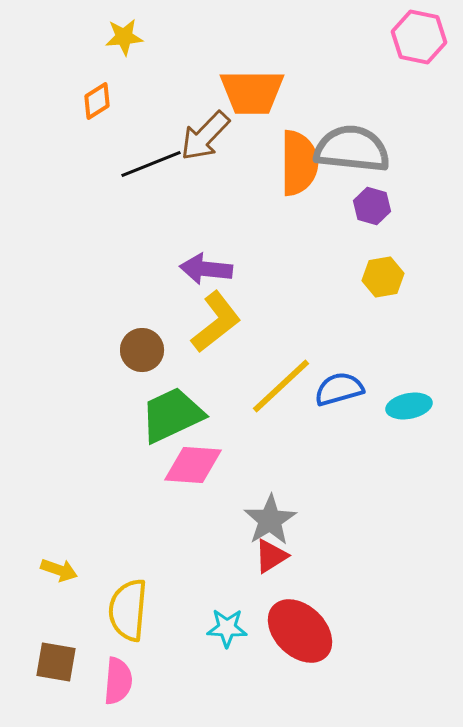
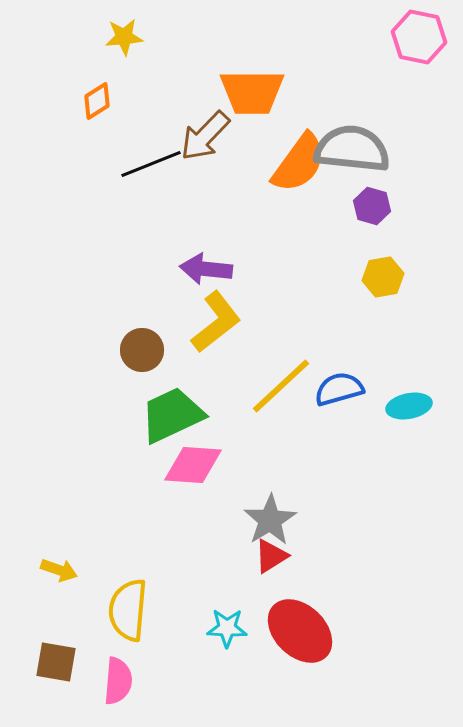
orange semicircle: rotated 36 degrees clockwise
